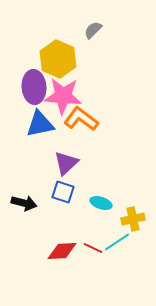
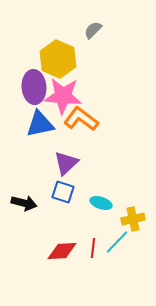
cyan line: rotated 12 degrees counterclockwise
red line: rotated 72 degrees clockwise
